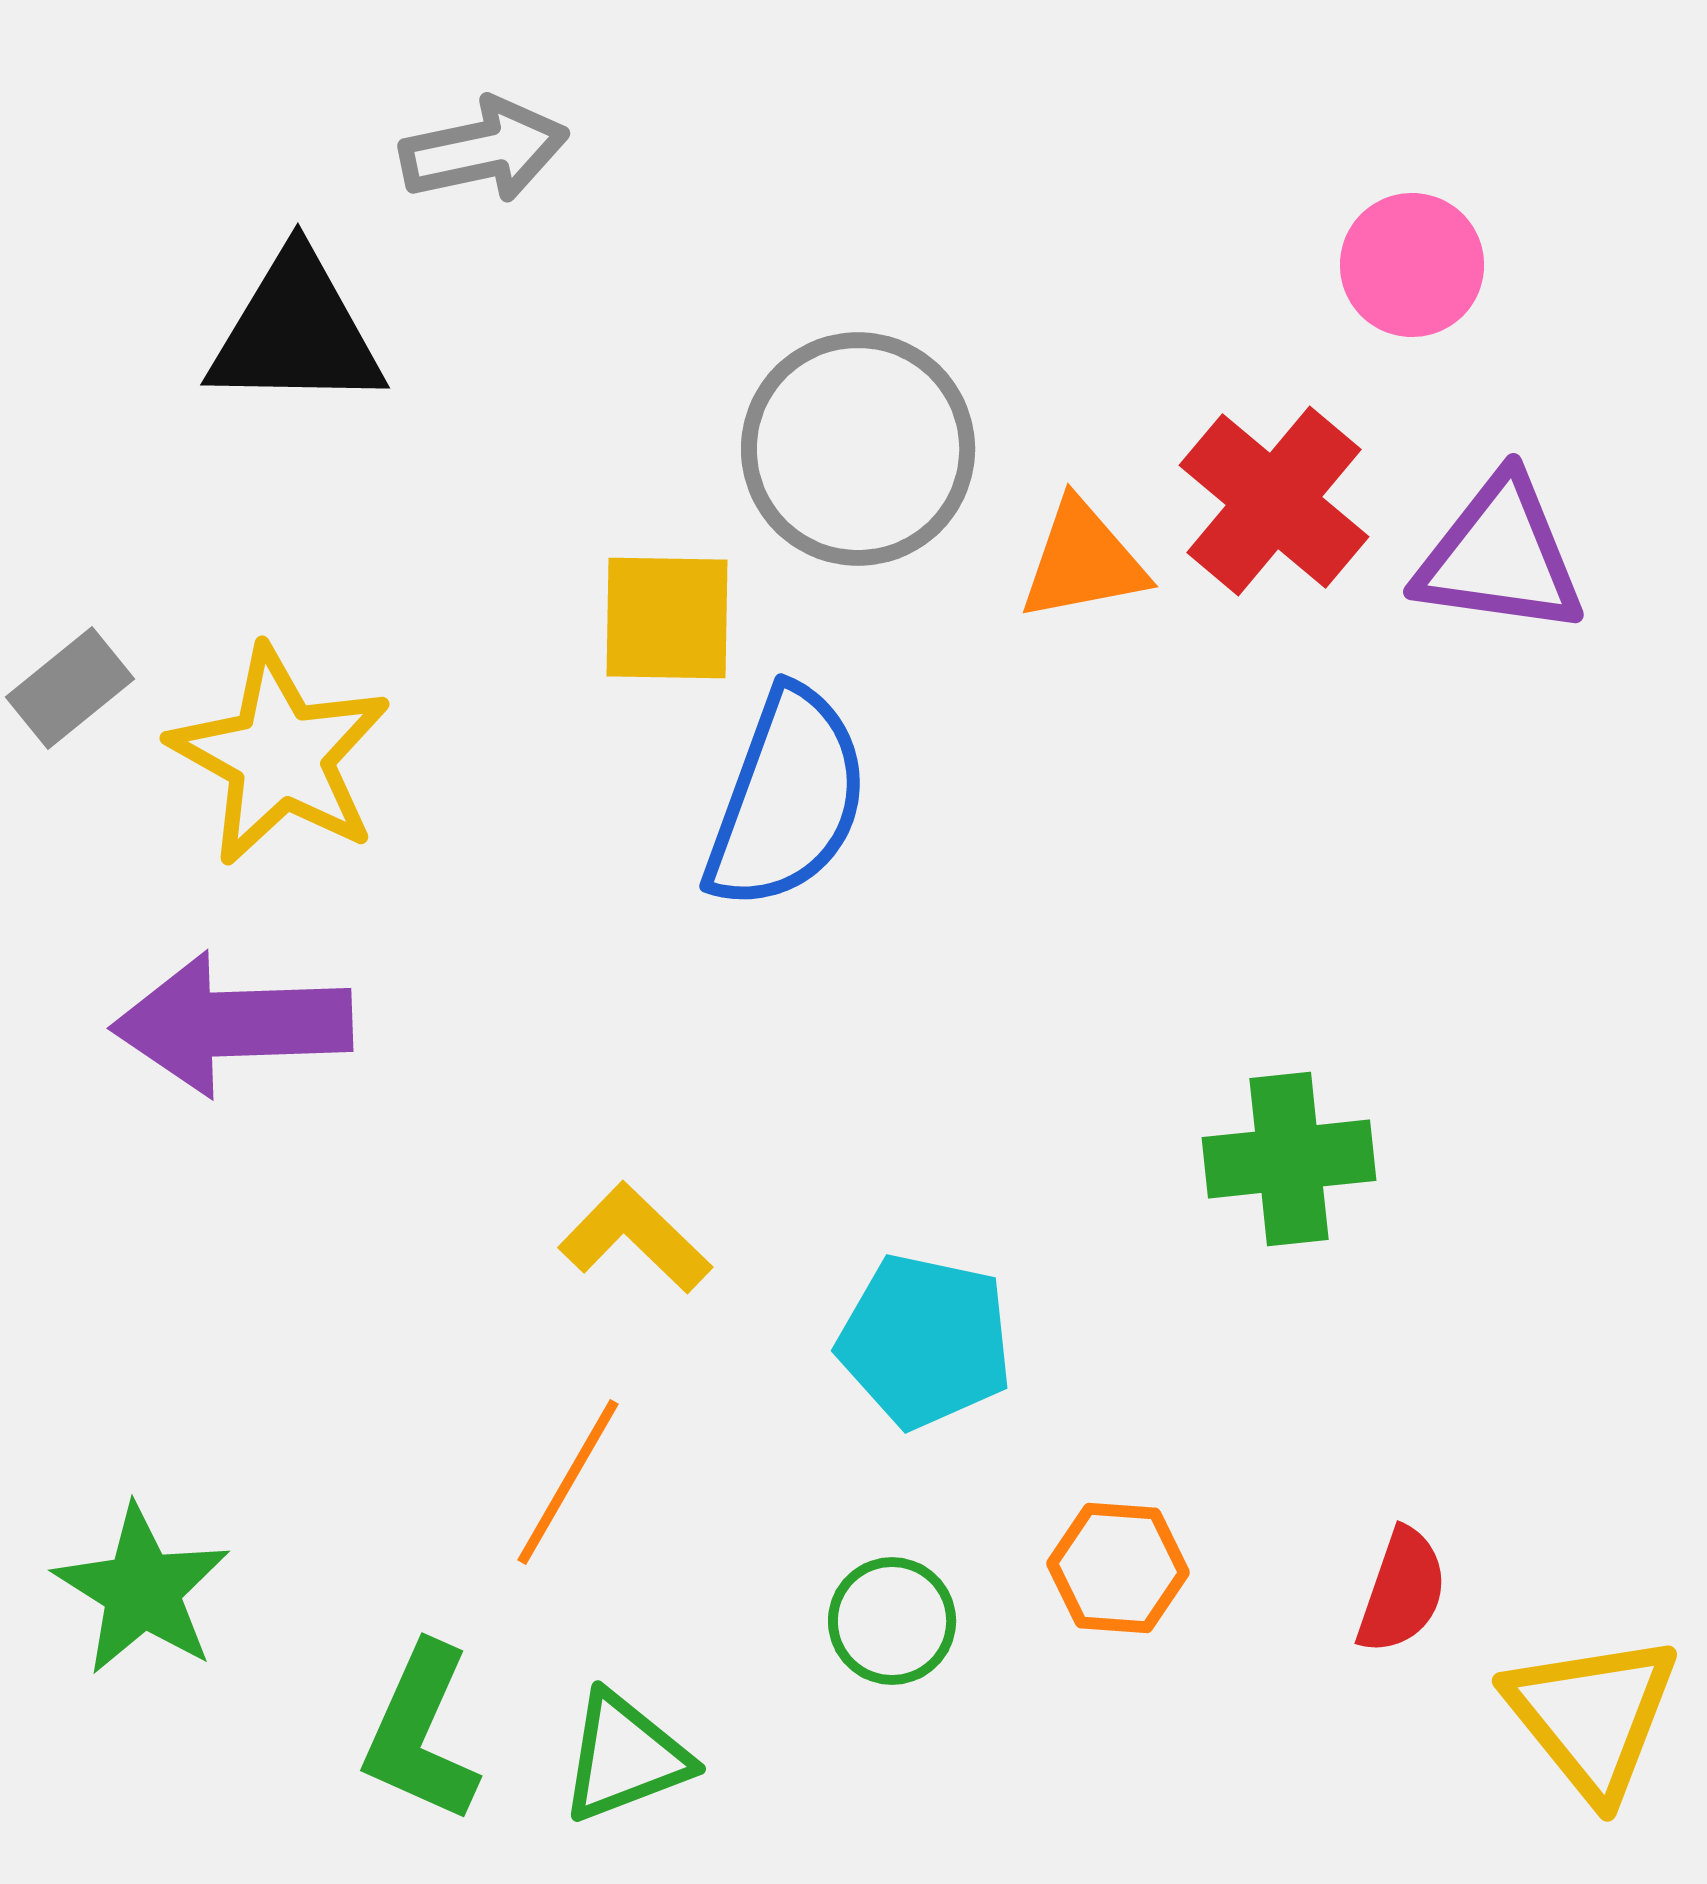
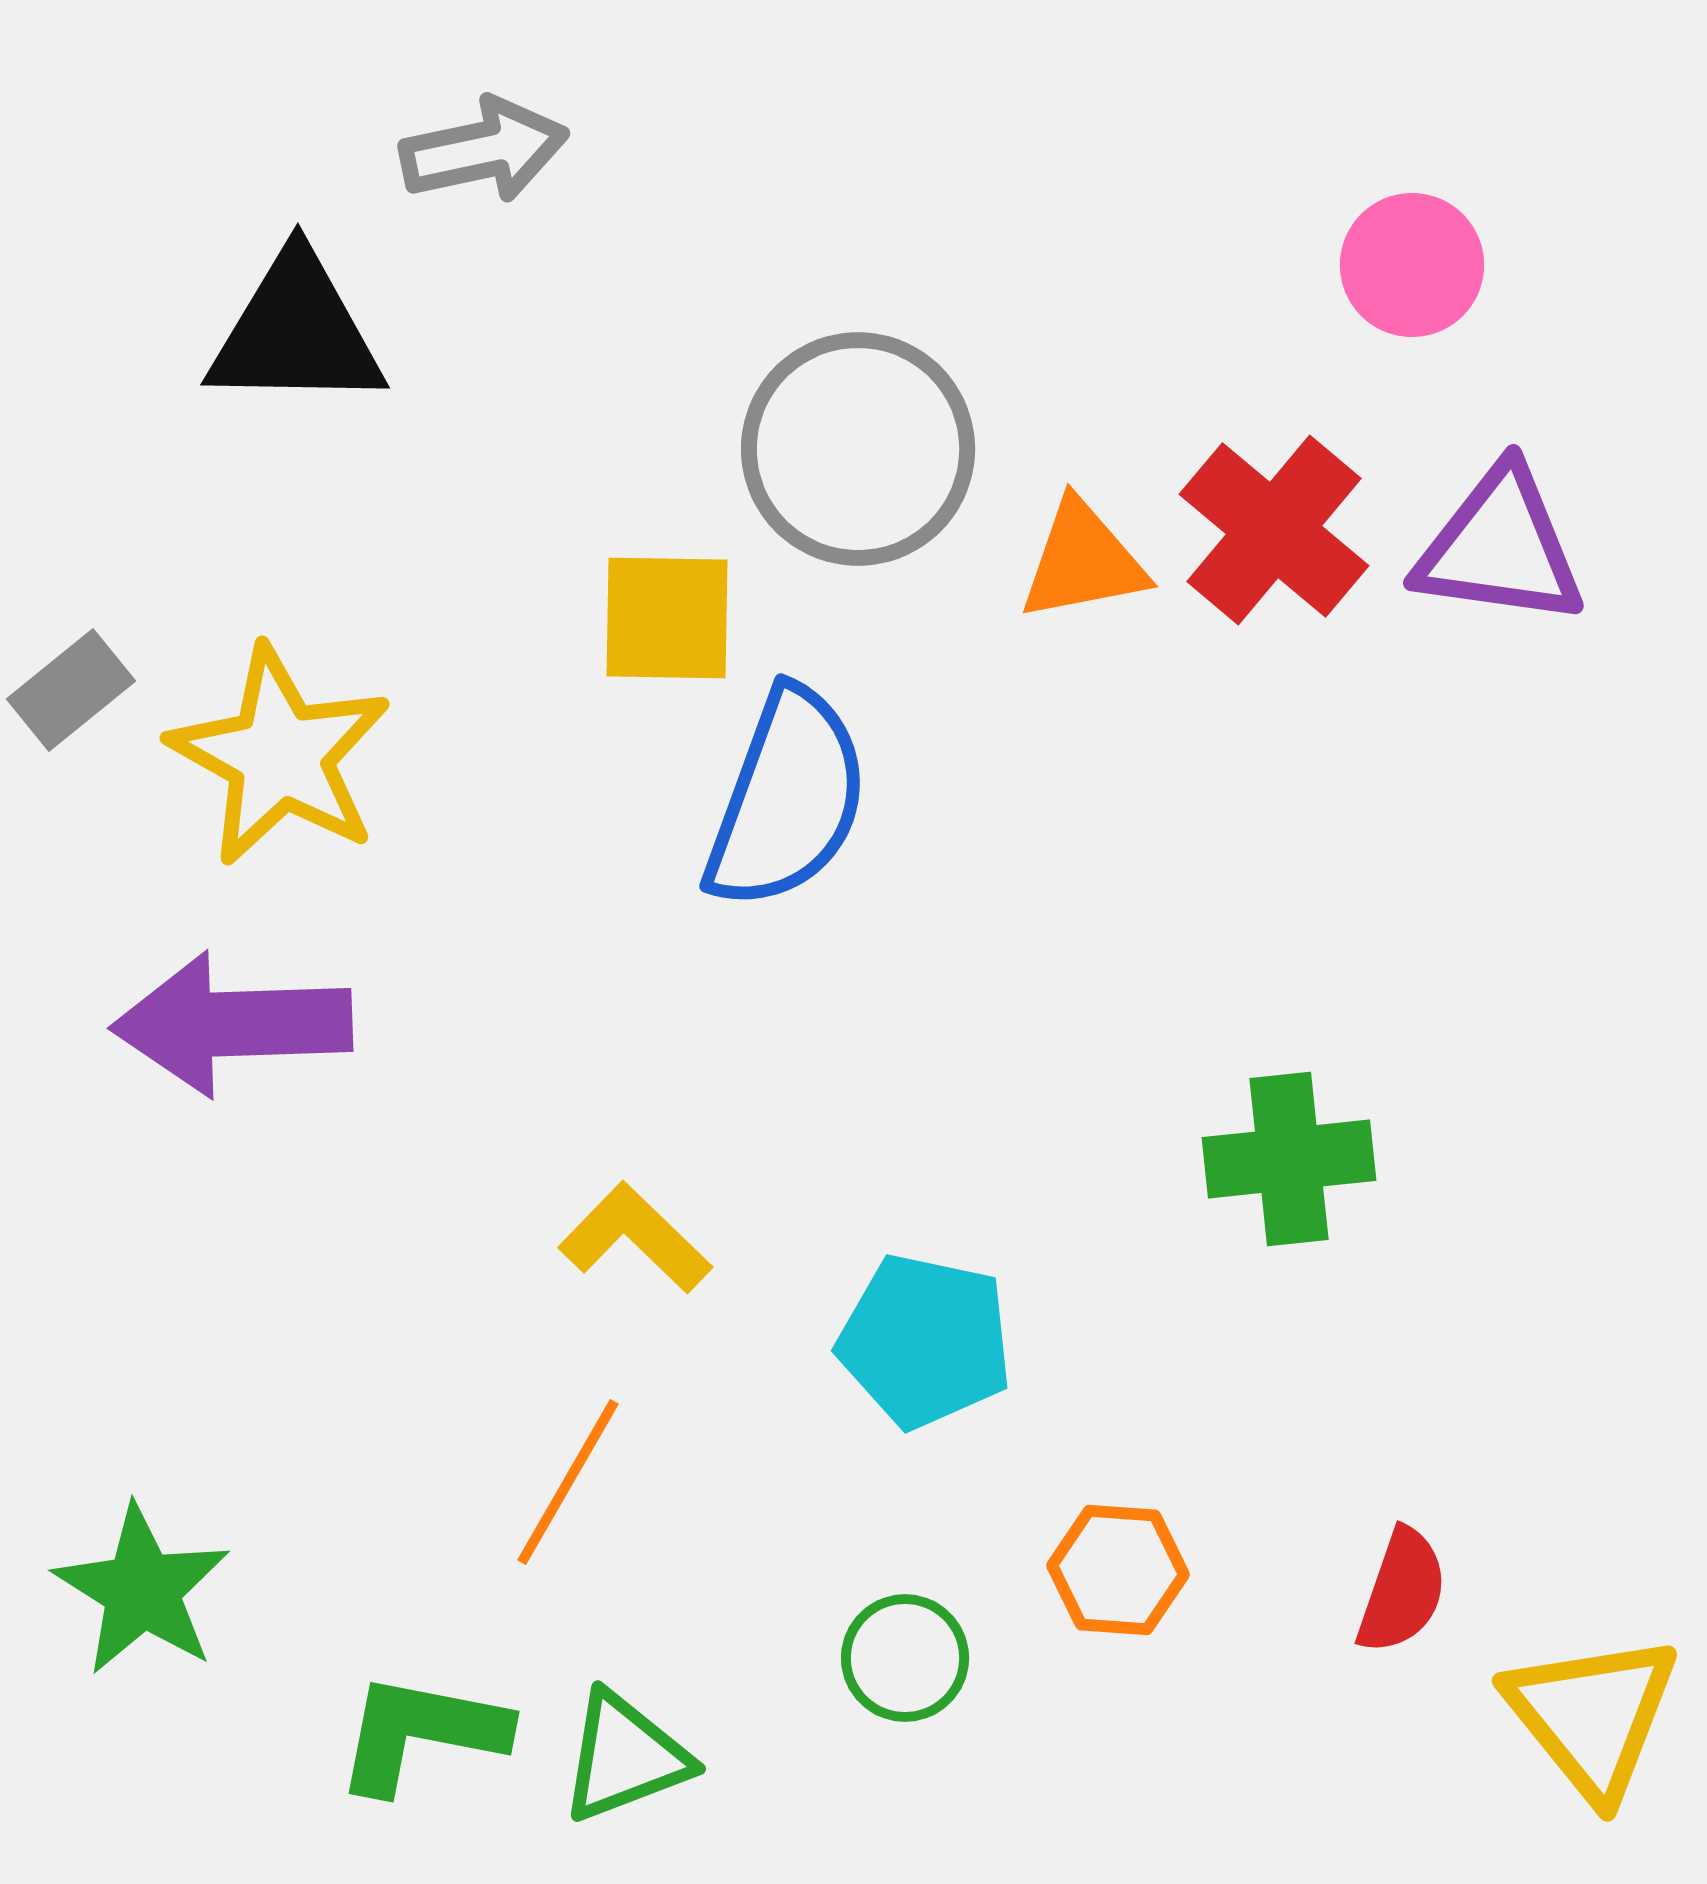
red cross: moved 29 px down
purple triangle: moved 9 px up
gray rectangle: moved 1 px right, 2 px down
orange hexagon: moved 2 px down
green circle: moved 13 px right, 37 px down
green L-shape: rotated 77 degrees clockwise
